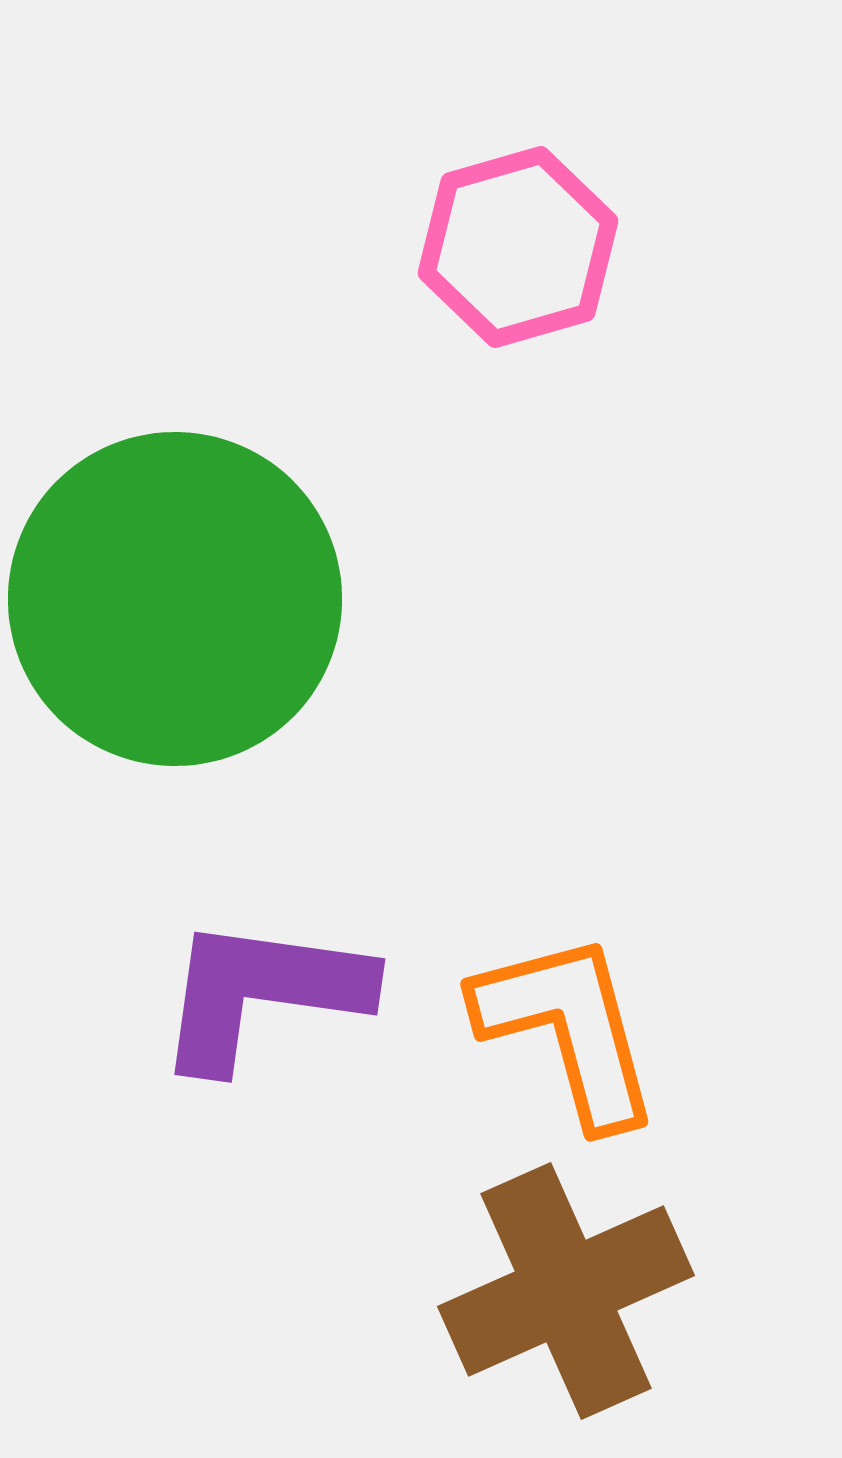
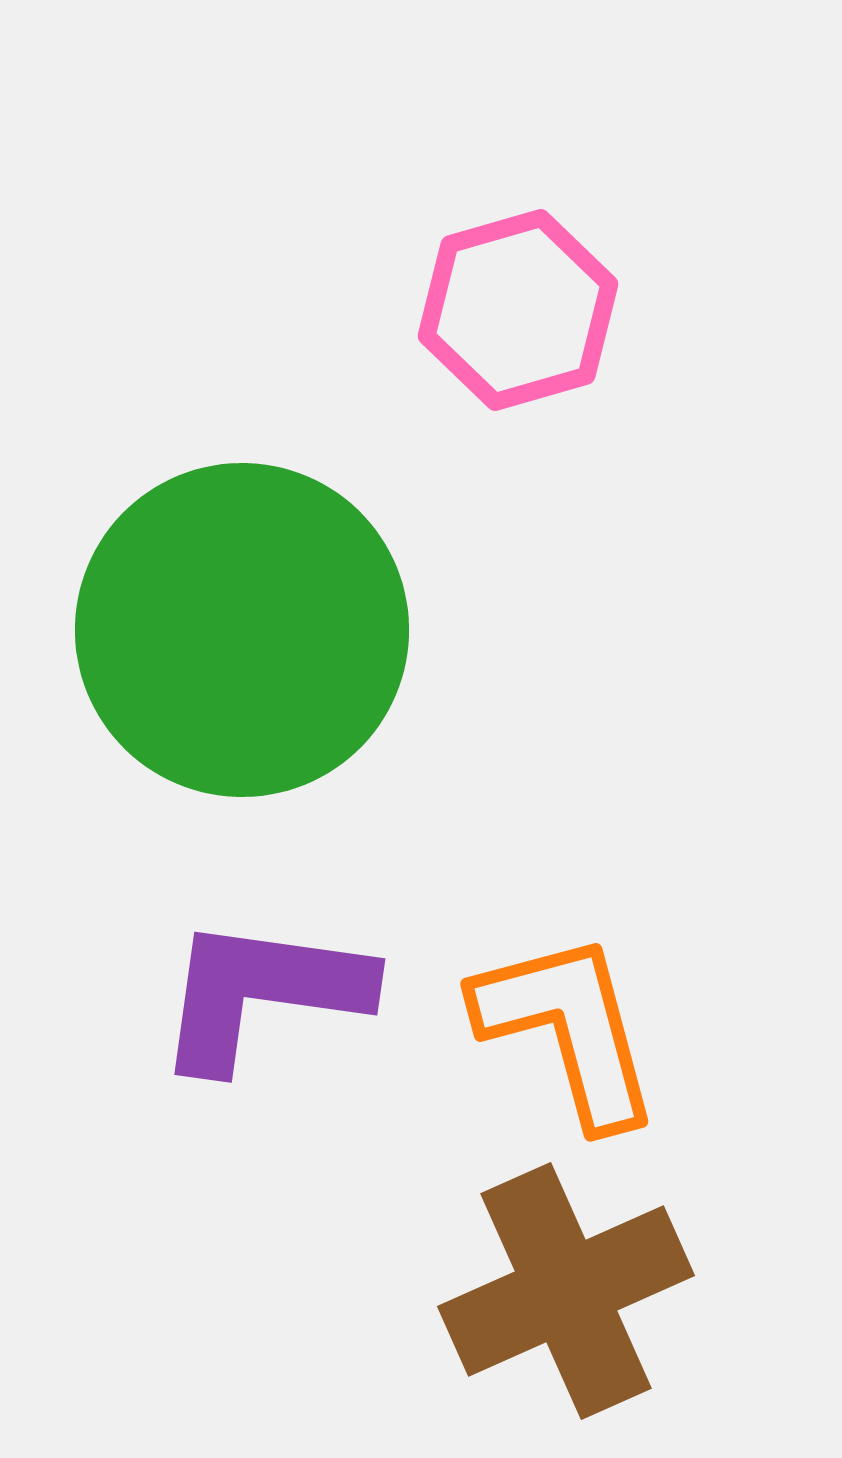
pink hexagon: moved 63 px down
green circle: moved 67 px right, 31 px down
